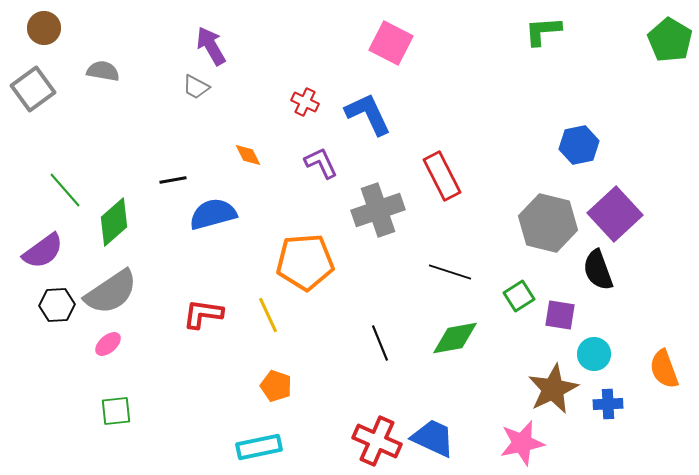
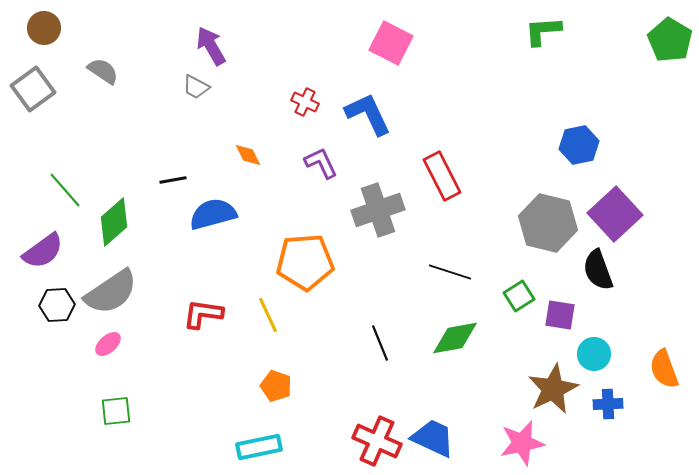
gray semicircle at (103, 71): rotated 24 degrees clockwise
